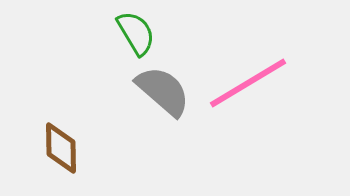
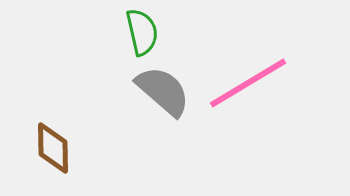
green semicircle: moved 6 px right, 1 px up; rotated 18 degrees clockwise
brown diamond: moved 8 px left
